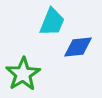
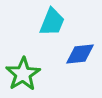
blue diamond: moved 2 px right, 7 px down
